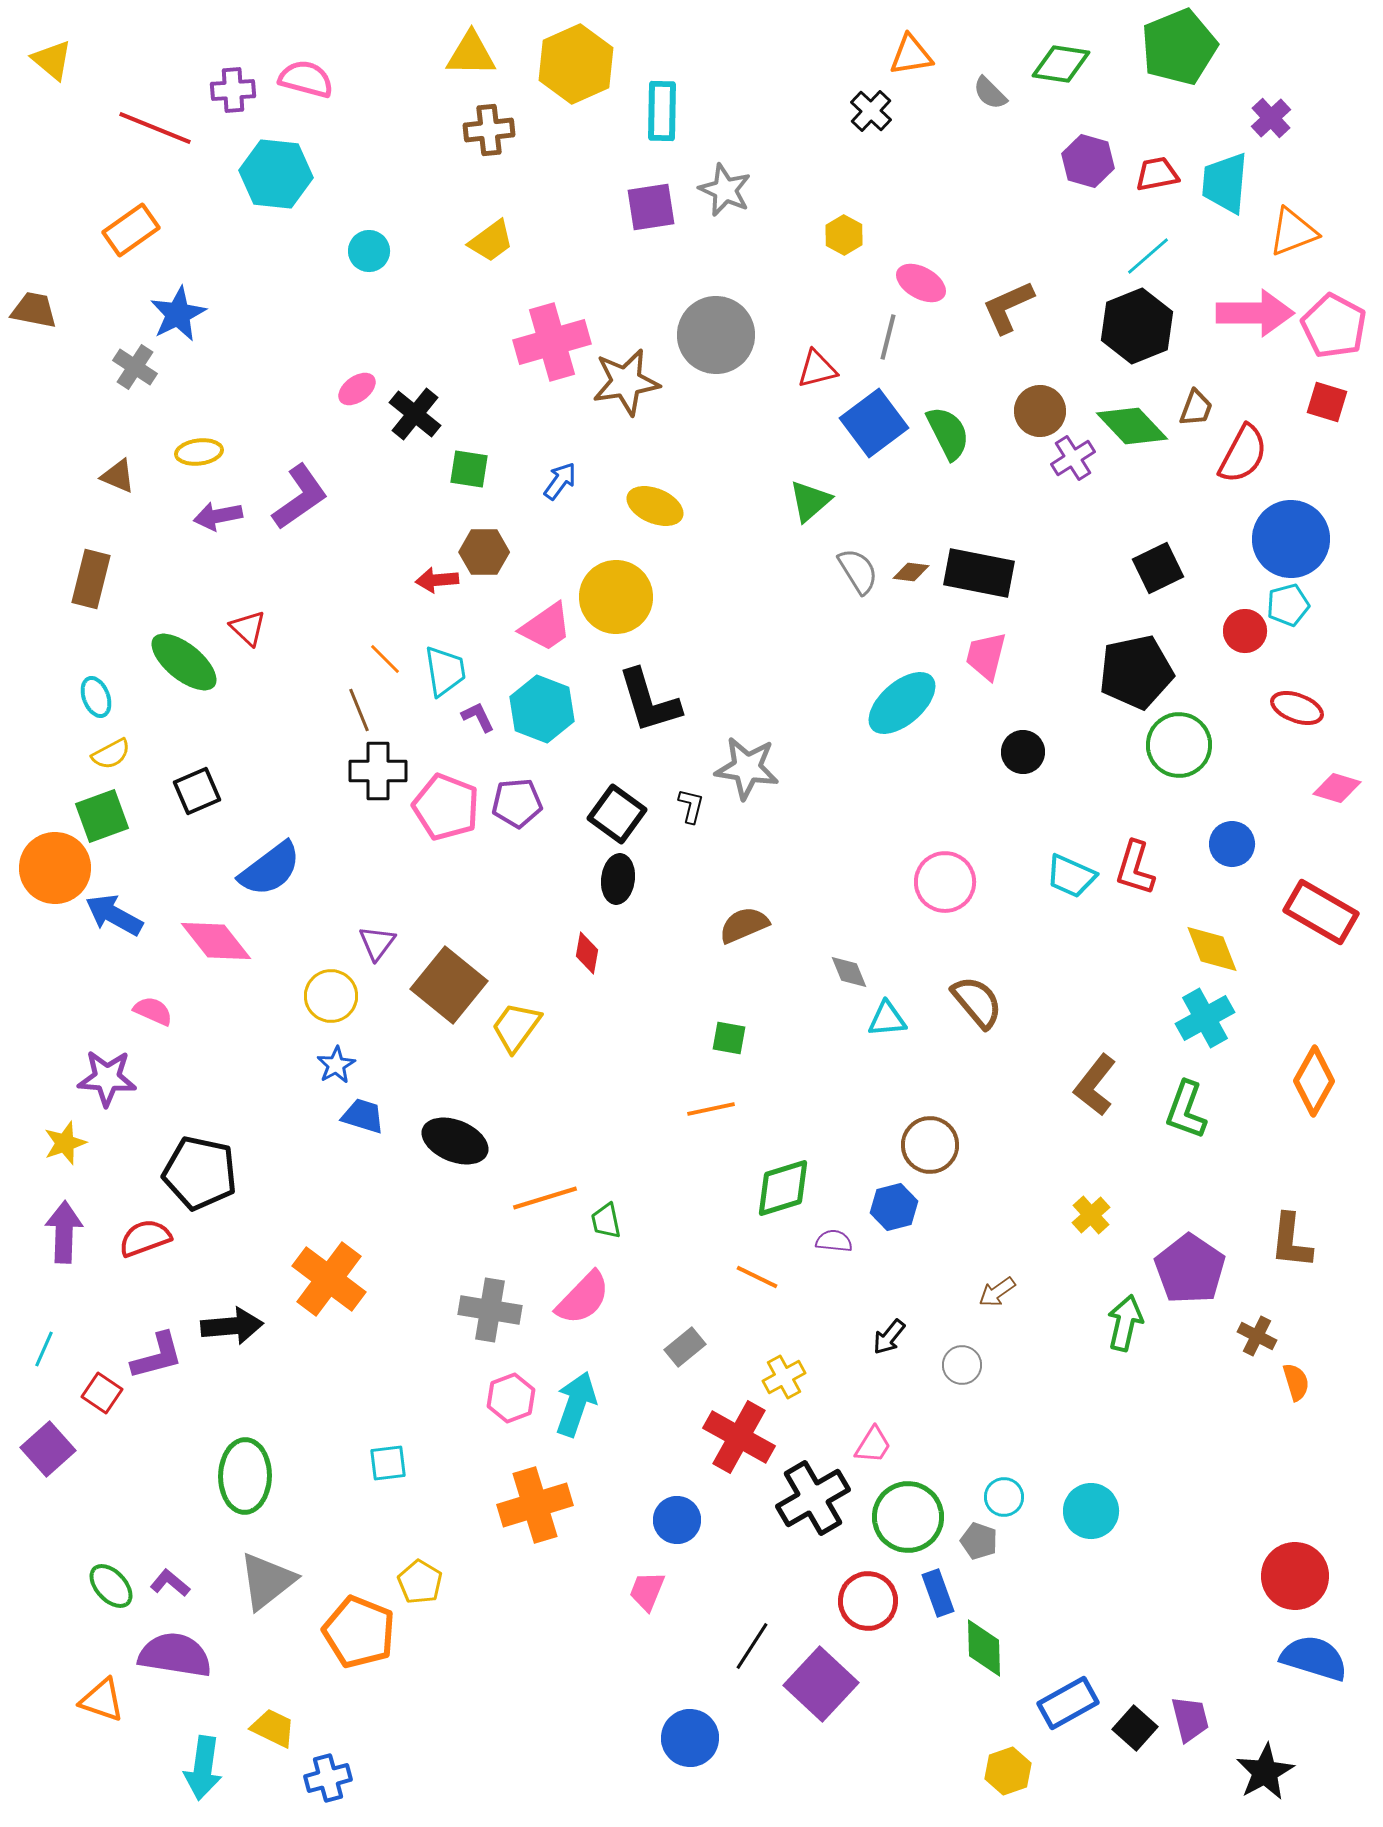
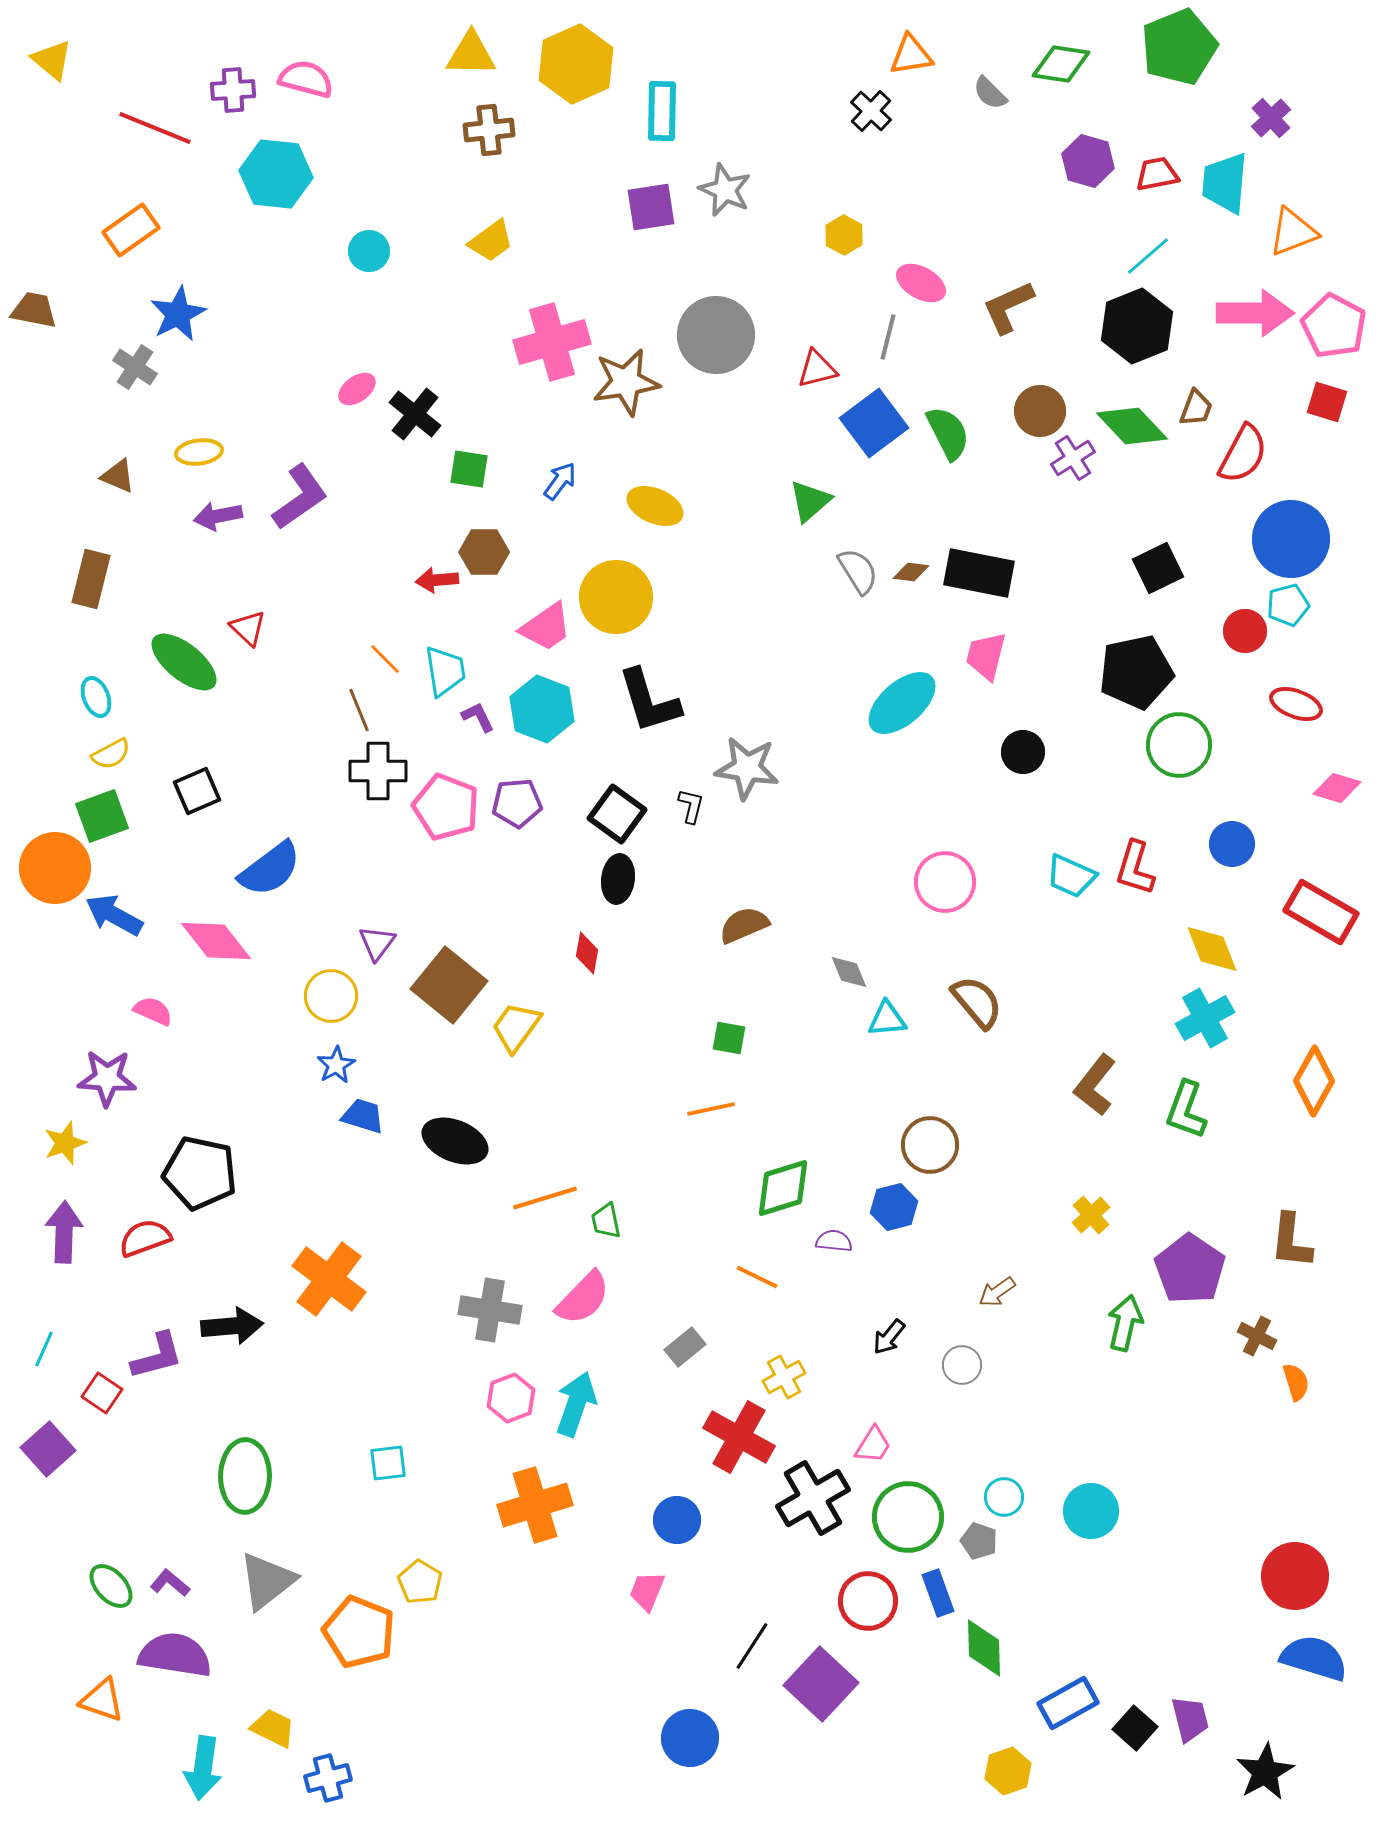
red ellipse at (1297, 708): moved 1 px left, 4 px up
